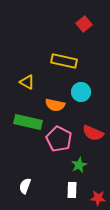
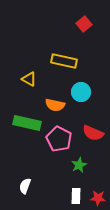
yellow triangle: moved 2 px right, 3 px up
green rectangle: moved 1 px left, 1 px down
white rectangle: moved 4 px right, 6 px down
